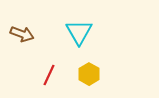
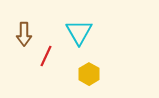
brown arrow: moved 2 px right; rotated 70 degrees clockwise
red line: moved 3 px left, 19 px up
